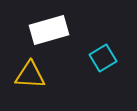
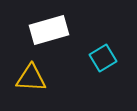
yellow triangle: moved 1 px right, 3 px down
